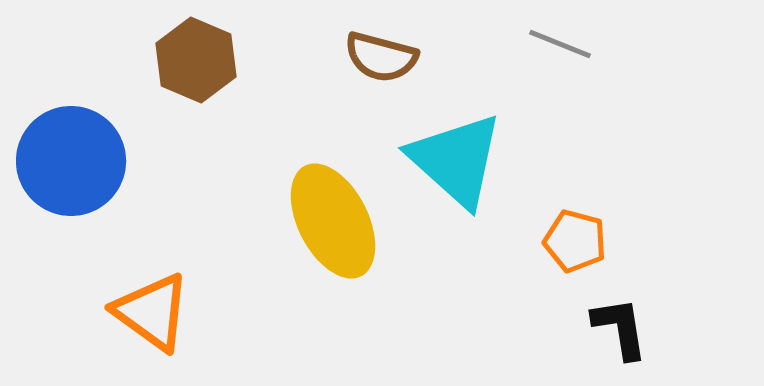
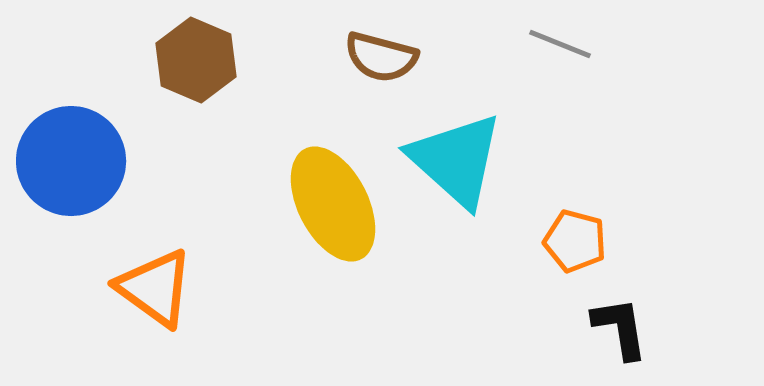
yellow ellipse: moved 17 px up
orange triangle: moved 3 px right, 24 px up
